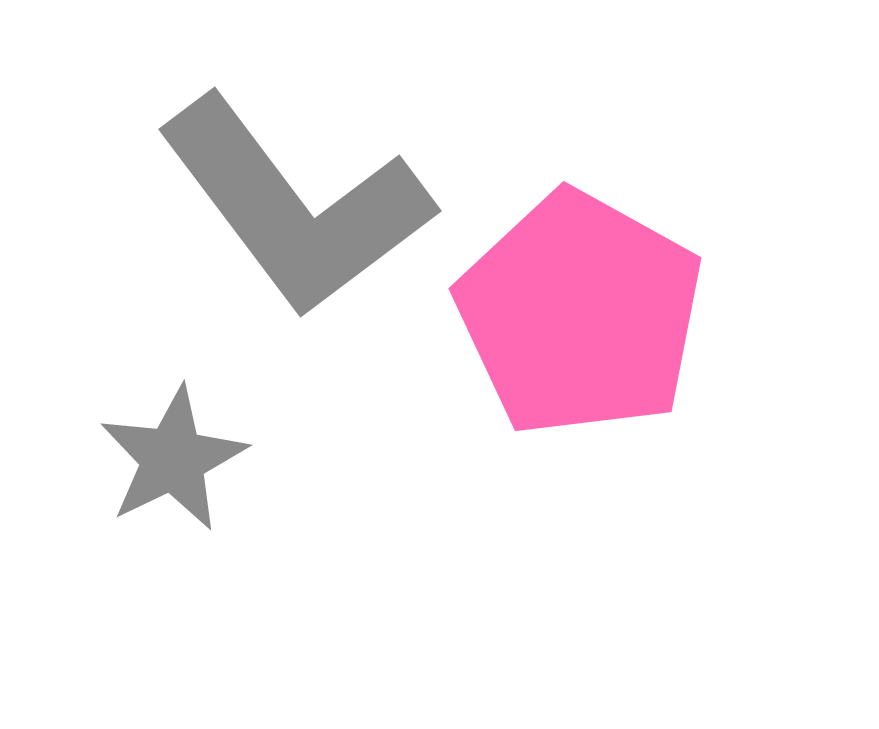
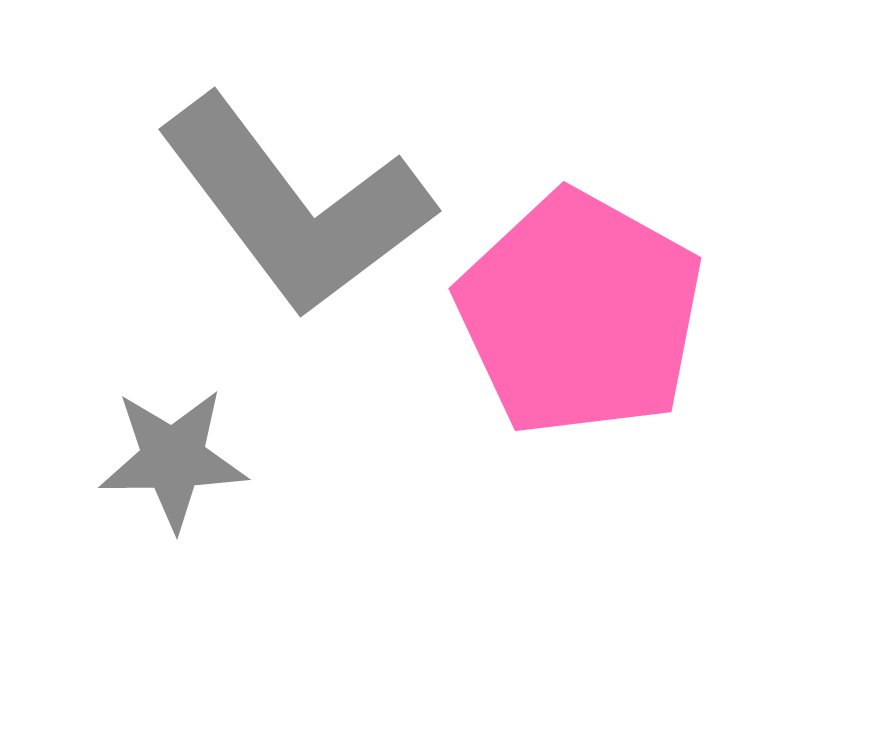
gray star: rotated 25 degrees clockwise
